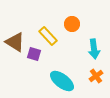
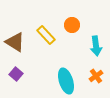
orange circle: moved 1 px down
yellow rectangle: moved 2 px left, 1 px up
cyan arrow: moved 2 px right, 3 px up
purple square: moved 18 px left, 20 px down; rotated 24 degrees clockwise
cyan ellipse: moved 4 px right; rotated 35 degrees clockwise
